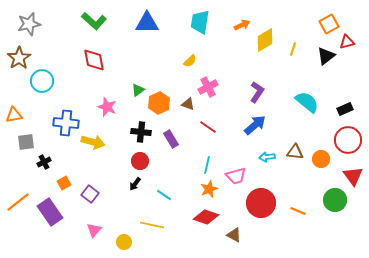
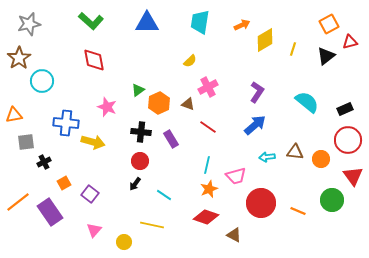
green L-shape at (94, 21): moved 3 px left
red triangle at (347, 42): moved 3 px right
green circle at (335, 200): moved 3 px left
